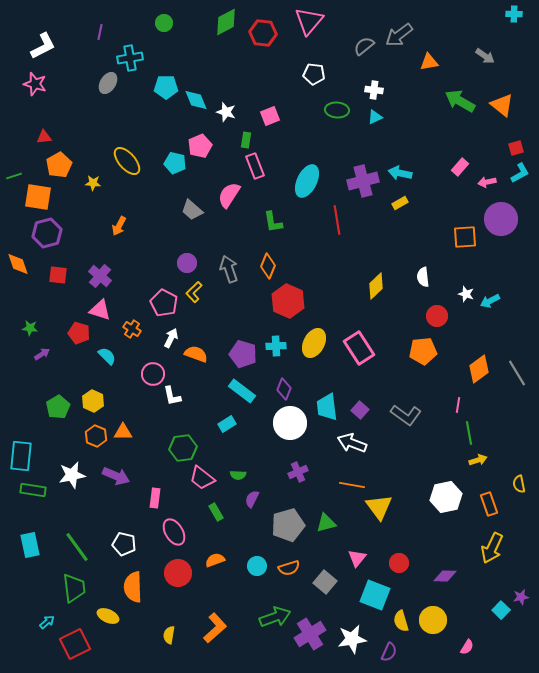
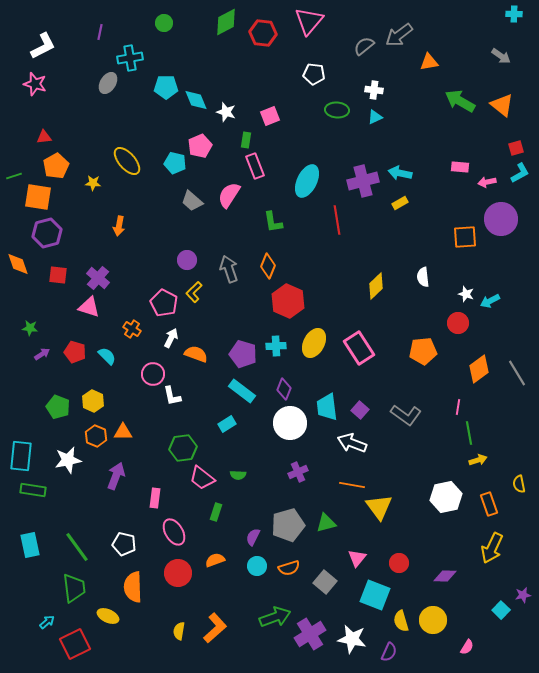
gray arrow at (485, 56): moved 16 px right
orange pentagon at (59, 165): moved 3 px left, 1 px down
pink rectangle at (460, 167): rotated 54 degrees clockwise
gray trapezoid at (192, 210): moved 9 px up
orange arrow at (119, 226): rotated 18 degrees counterclockwise
purple circle at (187, 263): moved 3 px up
purple cross at (100, 276): moved 2 px left, 2 px down
pink triangle at (100, 310): moved 11 px left, 3 px up
red circle at (437, 316): moved 21 px right, 7 px down
red pentagon at (79, 333): moved 4 px left, 19 px down
pink line at (458, 405): moved 2 px down
green pentagon at (58, 407): rotated 20 degrees counterclockwise
white star at (72, 475): moved 4 px left, 15 px up
purple arrow at (116, 476): rotated 92 degrees counterclockwise
purple semicircle at (252, 499): moved 1 px right, 38 px down
green rectangle at (216, 512): rotated 48 degrees clockwise
purple star at (521, 597): moved 2 px right, 2 px up
yellow semicircle at (169, 635): moved 10 px right, 4 px up
white star at (352, 639): rotated 20 degrees clockwise
